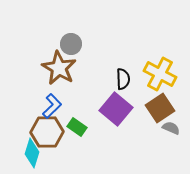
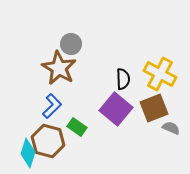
brown square: moved 6 px left; rotated 12 degrees clockwise
brown hexagon: moved 1 px right, 9 px down; rotated 16 degrees clockwise
cyan diamond: moved 4 px left
